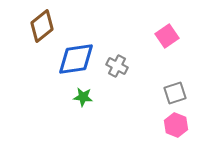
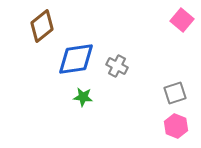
pink square: moved 15 px right, 16 px up; rotated 15 degrees counterclockwise
pink hexagon: moved 1 px down
